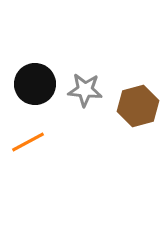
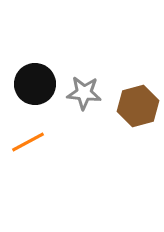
gray star: moved 1 px left, 3 px down
